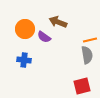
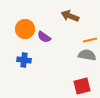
brown arrow: moved 12 px right, 6 px up
gray semicircle: rotated 72 degrees counterclockwise
